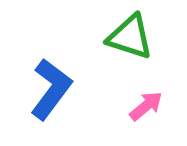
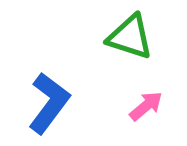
blue L-shape: moved 2 px left, 14 px down
